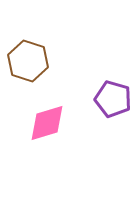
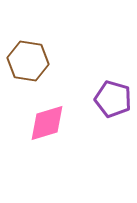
brown hexagon: rotated 9 degrees counterclockwise
